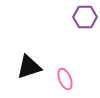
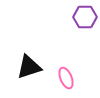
pink ellipse: moved 1 px right, 1 px up
